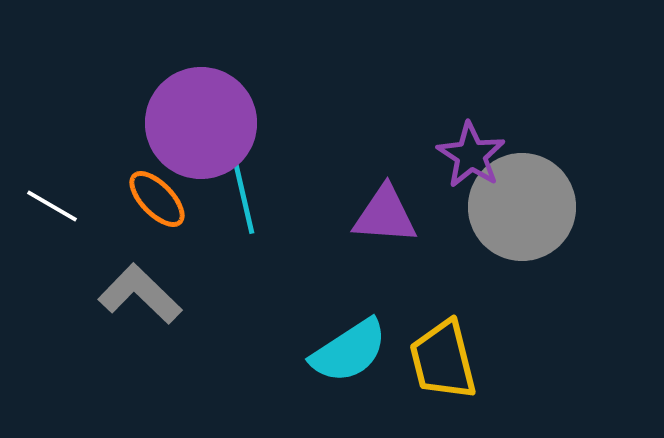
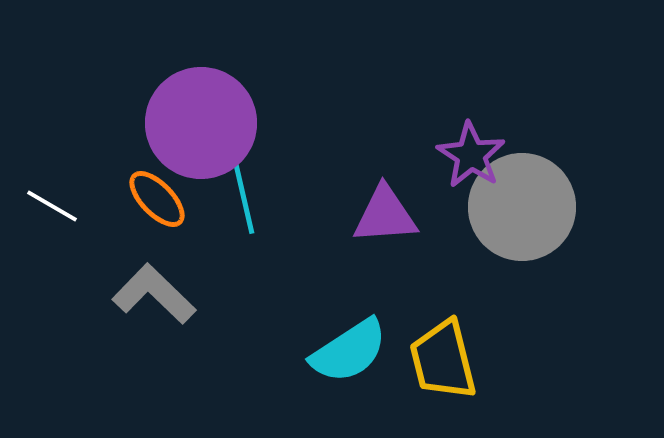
purple triangle: rotated 8 degrees counterclockwise
gray L-shape: moved 14 px right
